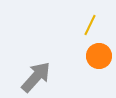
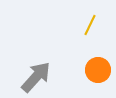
orange circle: moved 1 px left, 14 px down
